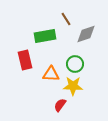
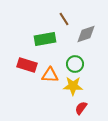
brown line: moved 2 px left
green rectangle: moved 3 px down
red rectangle: moved 2 px right, 5 px down; rotated 60 degrees counterclockwise
orange triangle: moved 1 px left, 1 px down
red semicircle: moved 21 px right, 3 px down
